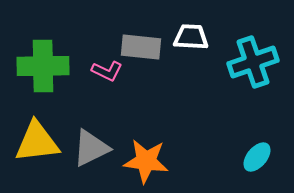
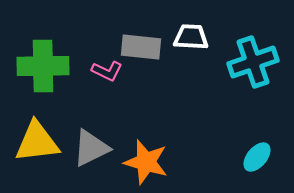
orange star: moved 1 px down; rotated 9 degrees clockwise
